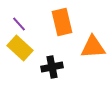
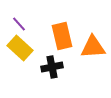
orange rectangle: moved 14 px down
